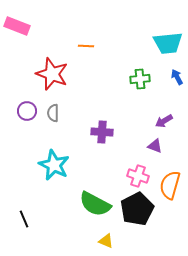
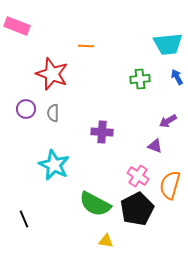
cyan trapezoid: moved 1 px down
purple circle: moved 1 px left, 2 px up
purple arrow: moved 4 px right
pink cross: rotated 15 degrees clockwise
yellow triangle: rotated 14 degrees counterclockwise
